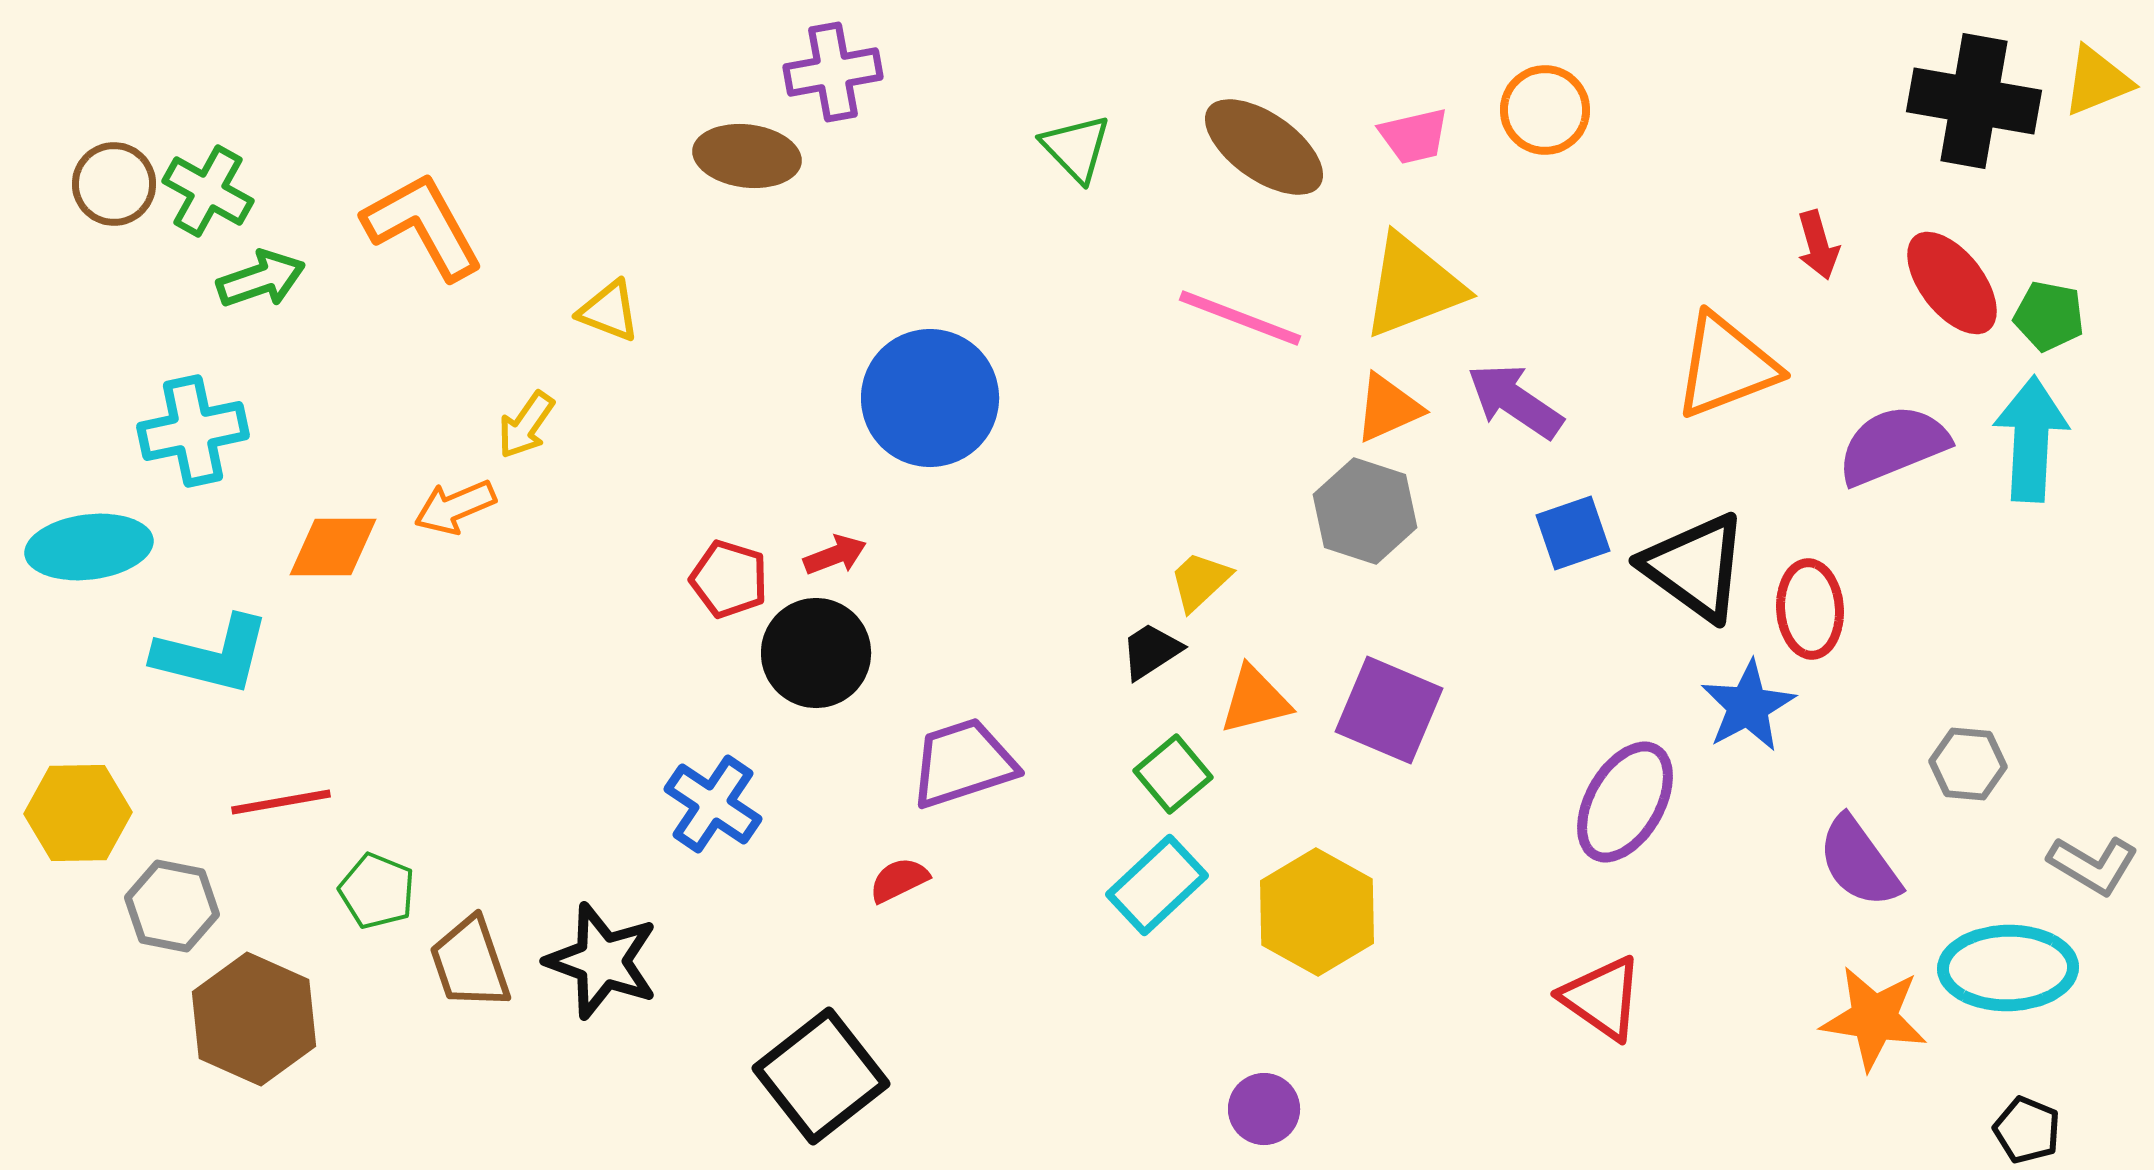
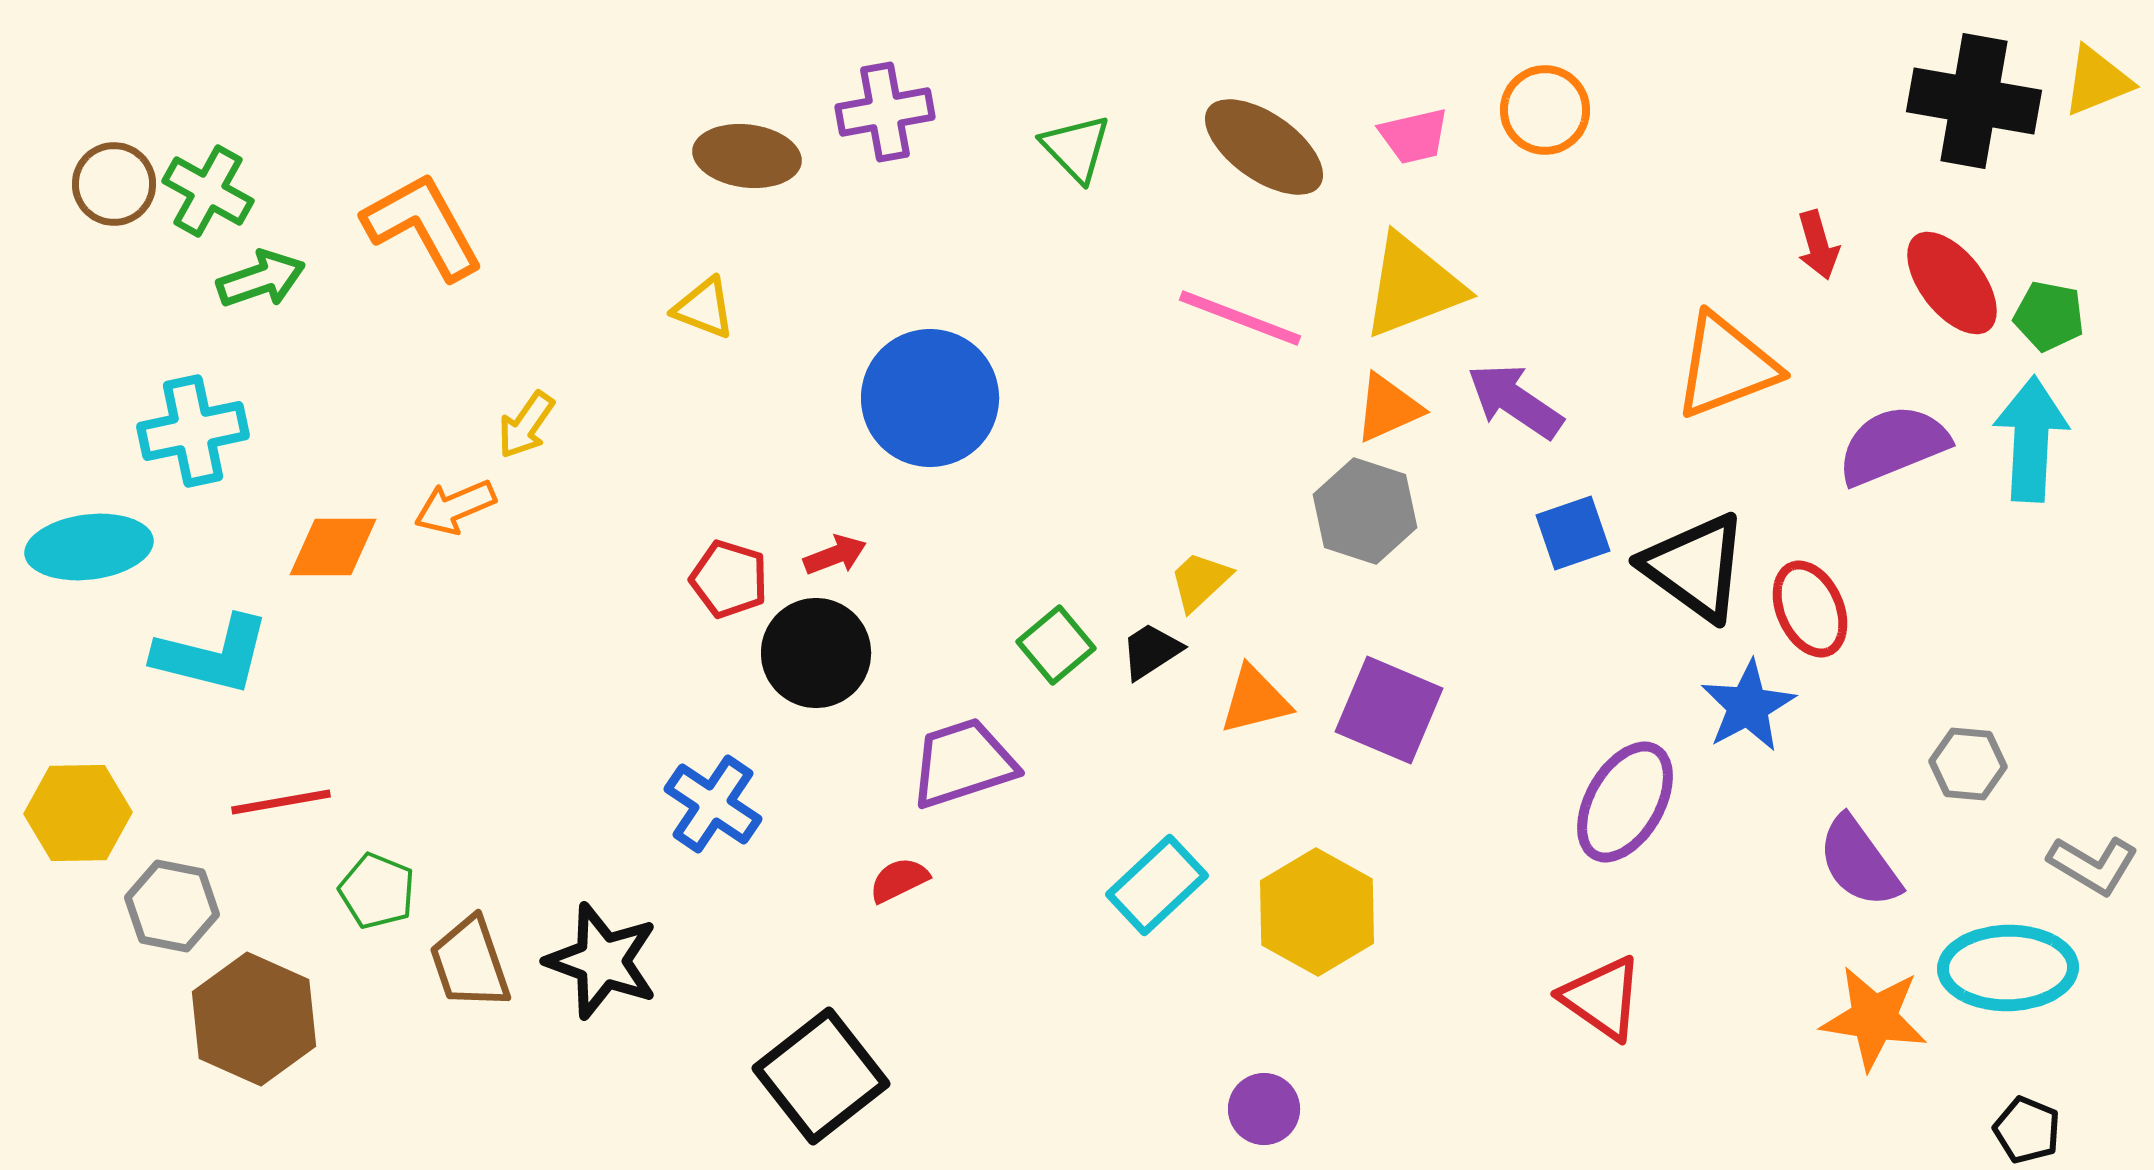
purple cross at (833, 72): moved 52 px right, 40 px down
yellow triangle at (609, 311): moved 95 px right, 3 px up
red ellipse at (1810, 609): rotated 20 degrees counterclockwise
green square at (1173, 774): moved 117 px left, 129 px up
